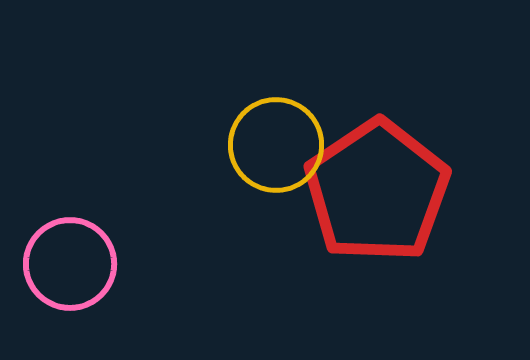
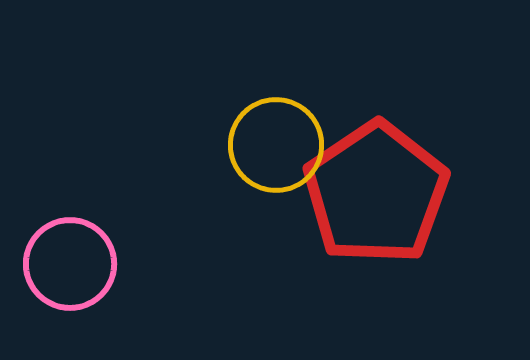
red pentagon: moved 1 px left, 2 px down
